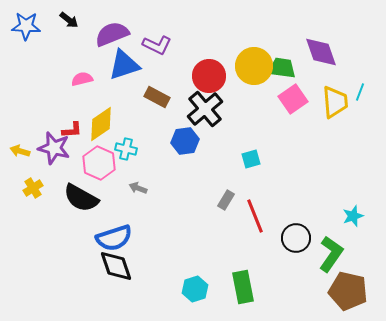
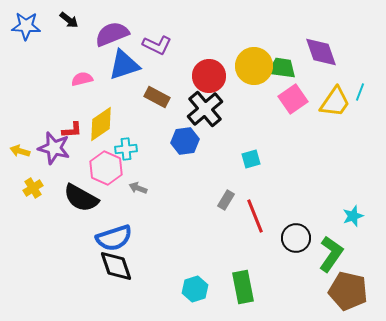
yellow trapezoid: rotated 40 degrees clockwise
cyan cross: rotated 20 degrees counterclockwise
pink hexagon: moved 7 px right, 5 px down
